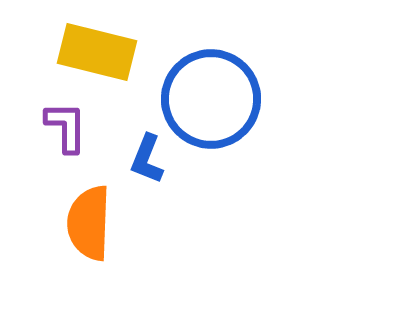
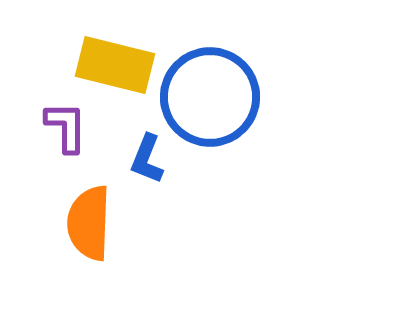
yellow rectangle: moved 18 px right, 13 px down
blue circle: moved 1 px left, 2 px up
